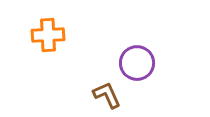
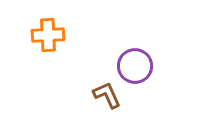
purple circle: moved 2 px left, 3 px down
